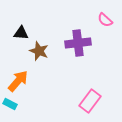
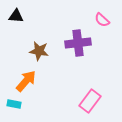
pink semicircle: moved 3 px left
black triangle: moved 5 px left, 17 px up
brown star: rotated 12 degrees counterclockwise
orange arrow: moved 8 px right
cyan rectangle: moved 4 px right; rotated 16 degrees counterclockwise
